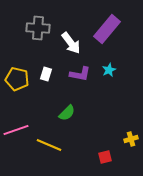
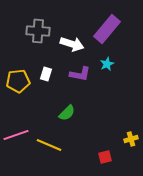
gray cross: moved 3 px down
white arrow: moved 1 px right, 1 px down; rotated 35 degrees counterclockwise
cyan star: moved 2 px left, 6 px up
yellow pentagon: moved 1 px right, 2 px down; rotated 20 degrees counterclockwise
pink line: moved 5 px down
